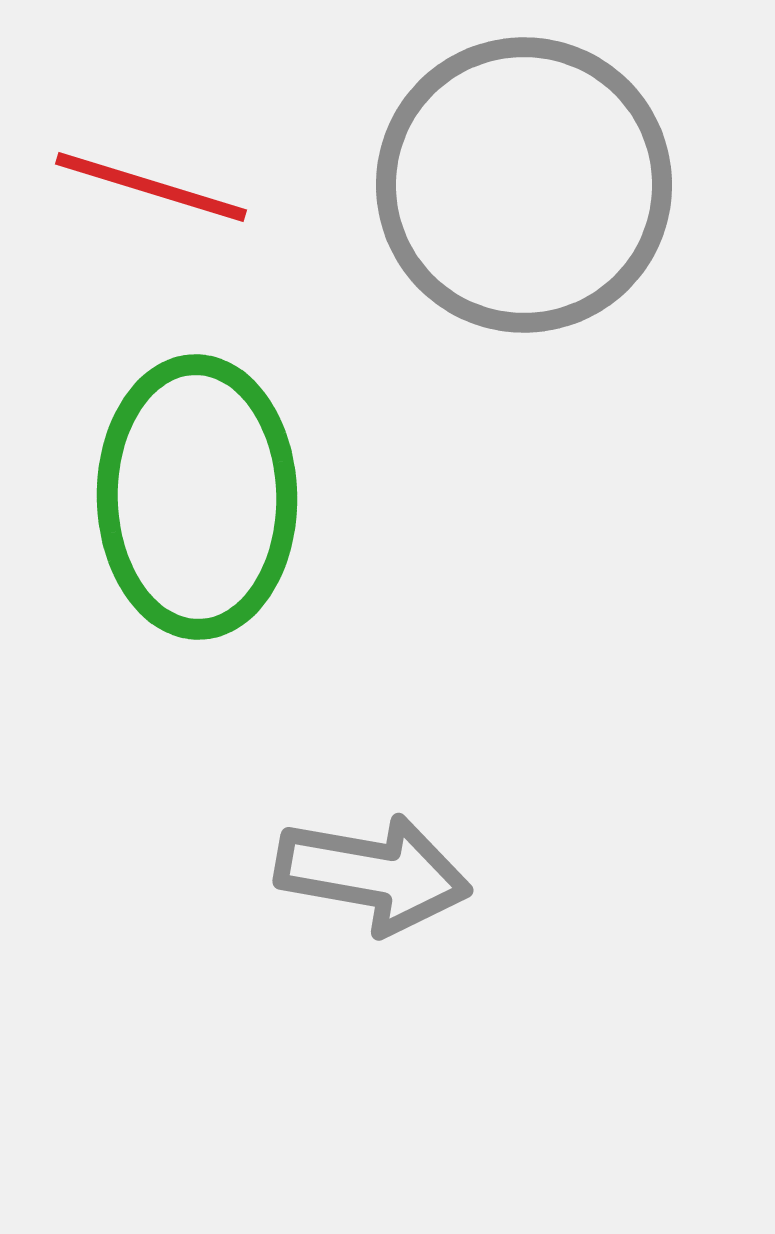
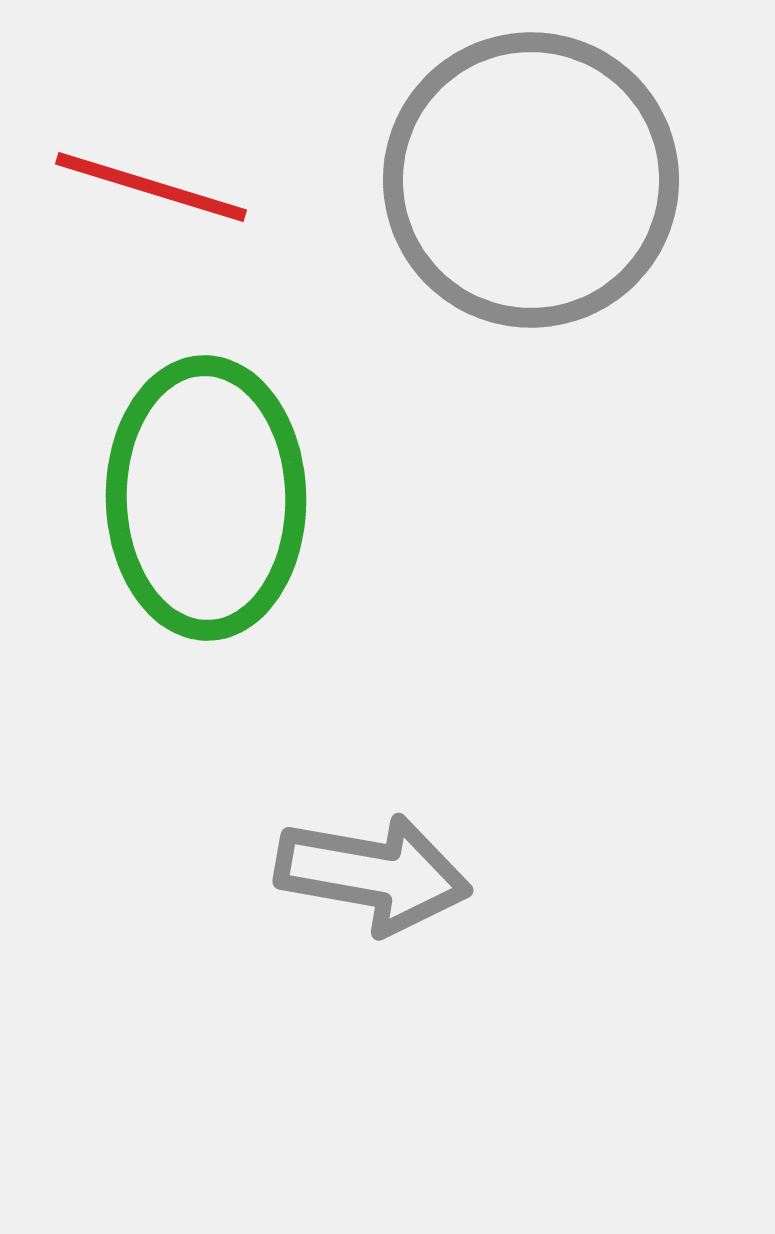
gray circle: moved 7 px right, 5 px up
green ellipse: moved 9 px right, 1 px down
